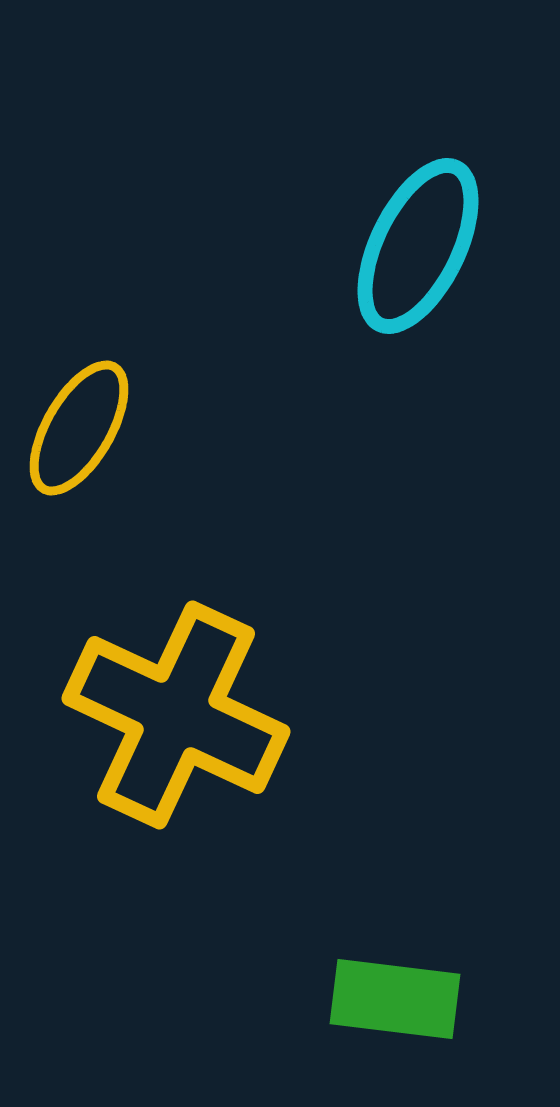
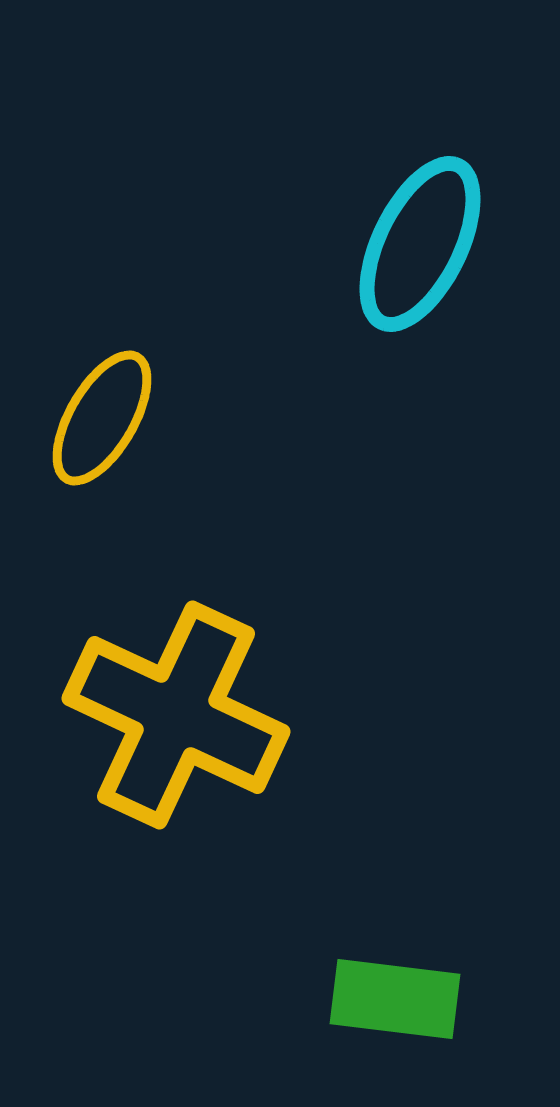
cyan ellipse: moved 2 px right, 2 px up
yellow ellipse: moved 23 px right, 10 px up
